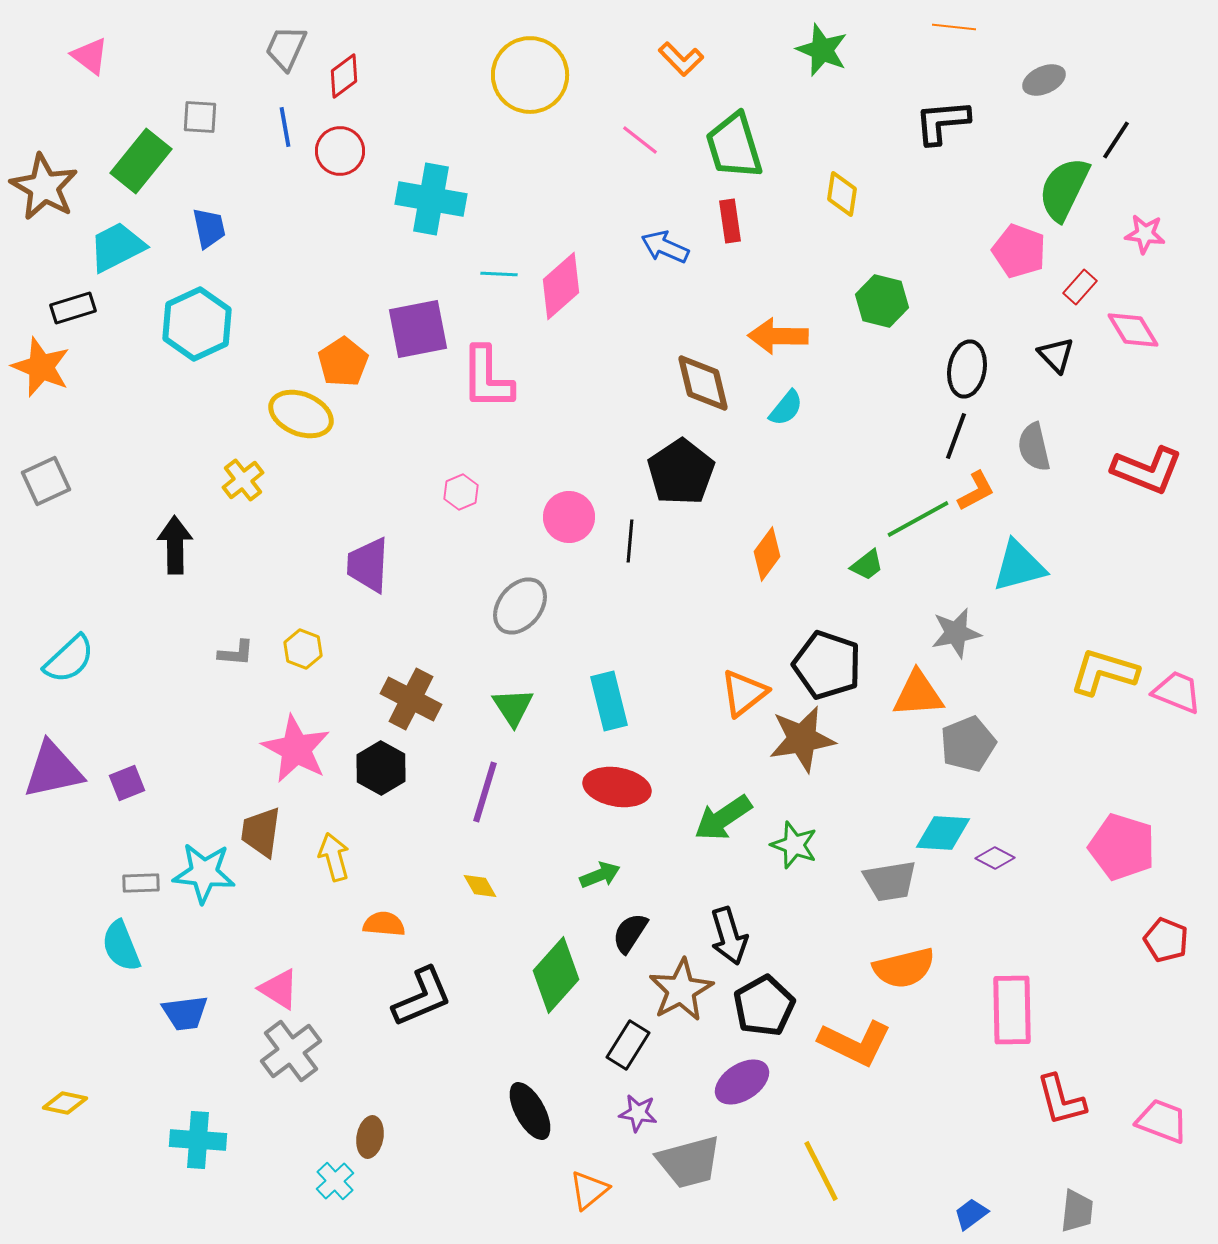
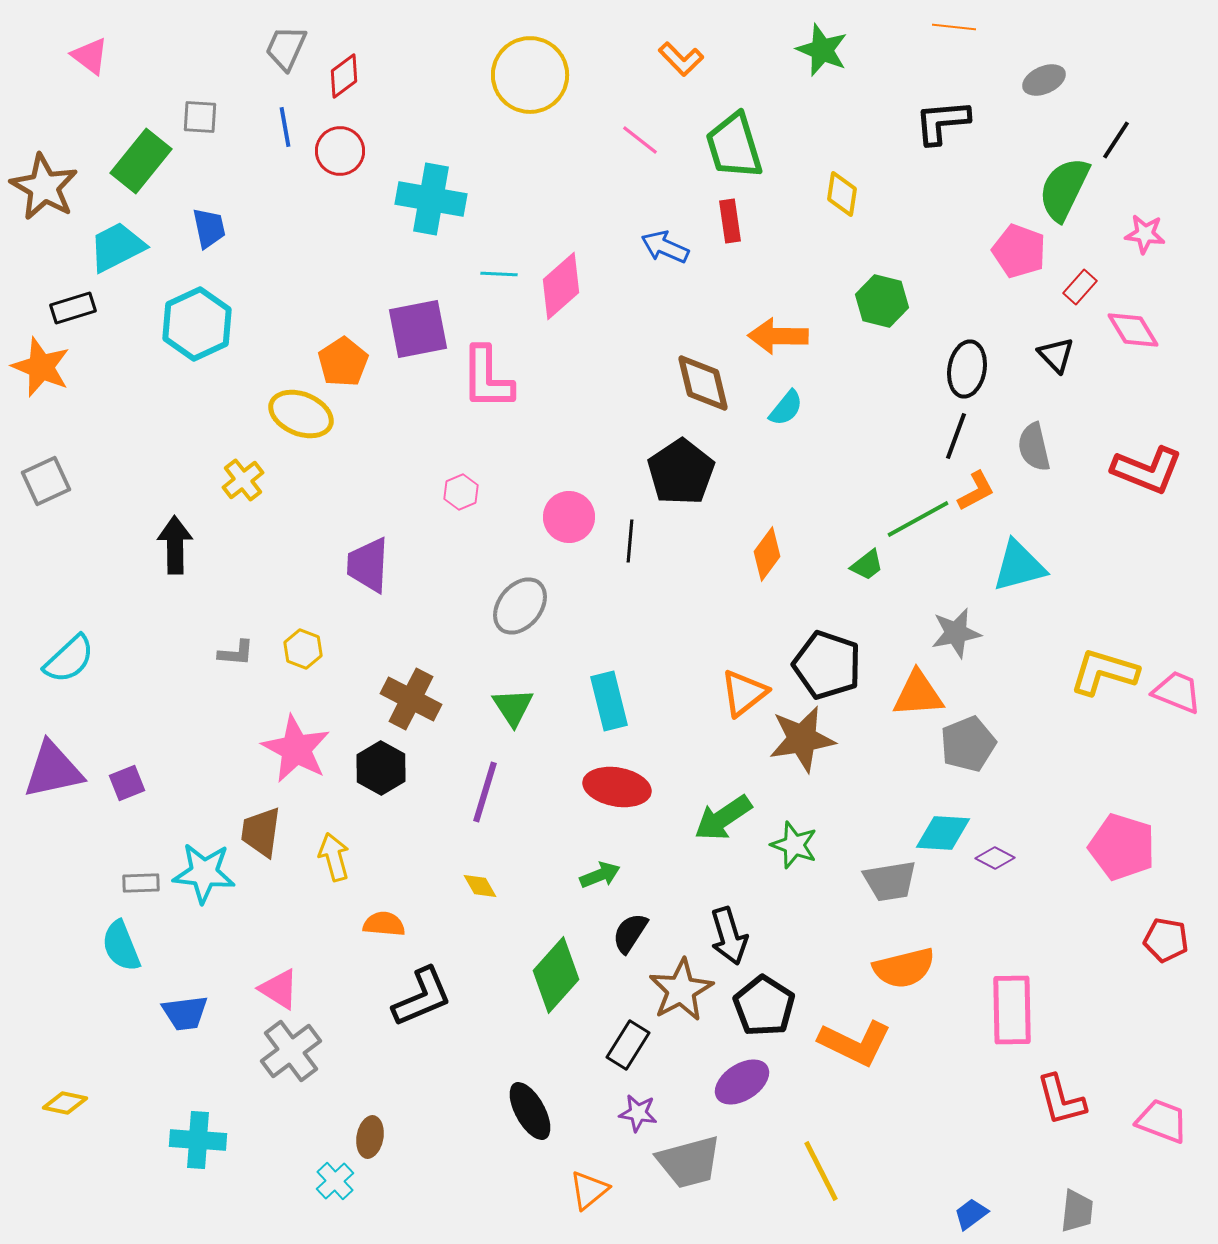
red pentagon at (1166, 940): rotated 12 degrees counterclockwise
black pentagon at (764, 1006): rotated 10 degrees counterclockwise
